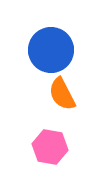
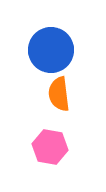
orange semicircle: moved 3 px left; rotated 20 degrees clockwise
